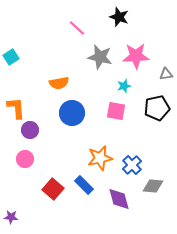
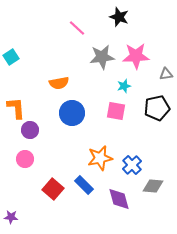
gray star: moved 2 px right; rotated 20 degrees counterclockwise
